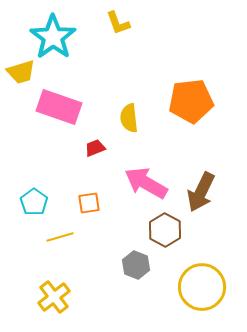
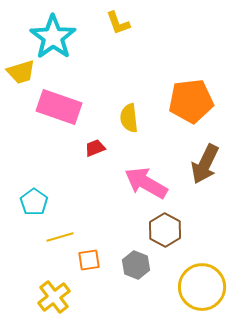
brown arrow: moved 4 px right, 28 px up
orange square: moved 57 px down
